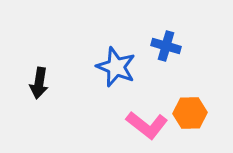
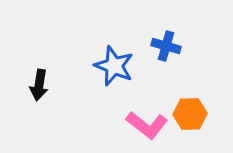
blue star: moved 2 px left, 1 px up
black arrow: moved 2 px down
orange hexagon: moved 1 px down
